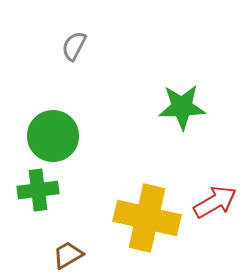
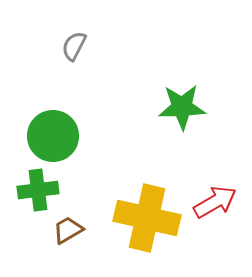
brown trapezoid: moved 25 px up
